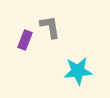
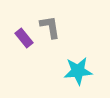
purple rectangle: moved 1 px left, 2 px up; rotated 60 degrees counterclockwise
